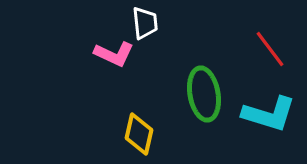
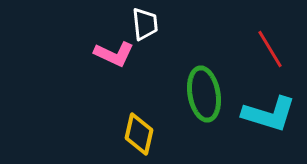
white trapezoid: moved 1 px down
red line: rotated 6 degrees clockwise
